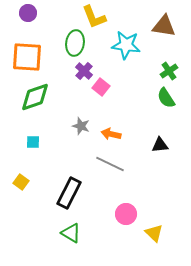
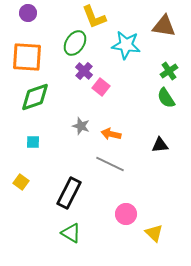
green ellipse: rotated 25 degrees clockwise
